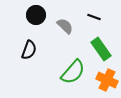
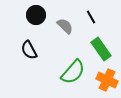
black line: moved 3 px left; rotated 40 degrees clockwise
black semicircle: rotated 132 degrees clockwise
